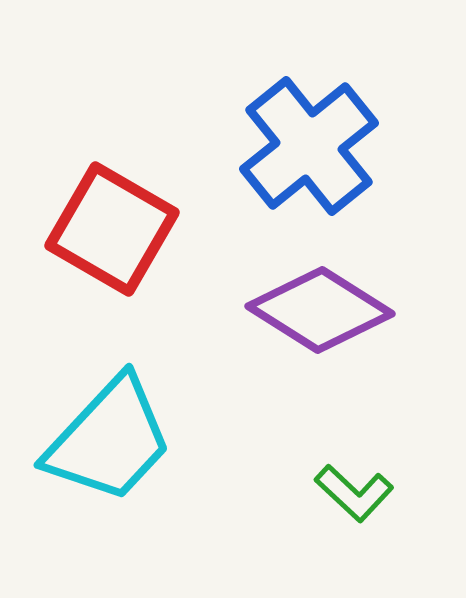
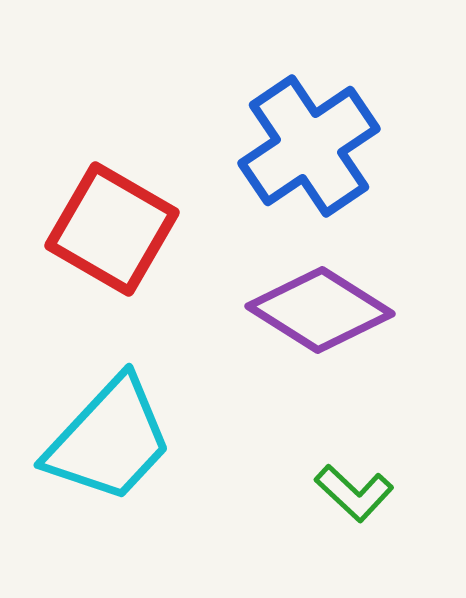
blue cross: rotated 5 degrees clockwise
